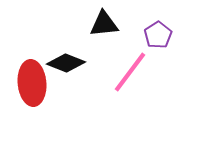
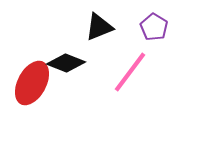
black triangle: moved 5 px left, 3 px down; rotated 16 degrees counterclockwise
purple pentagon: moved 4 px left, 8 px up; rotated 8 degrees counterclockwise
red ellipse: rotated 33 degrees clockwise
